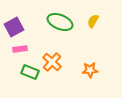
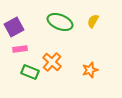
orange star: rotated 14 degrees counterclockwise
